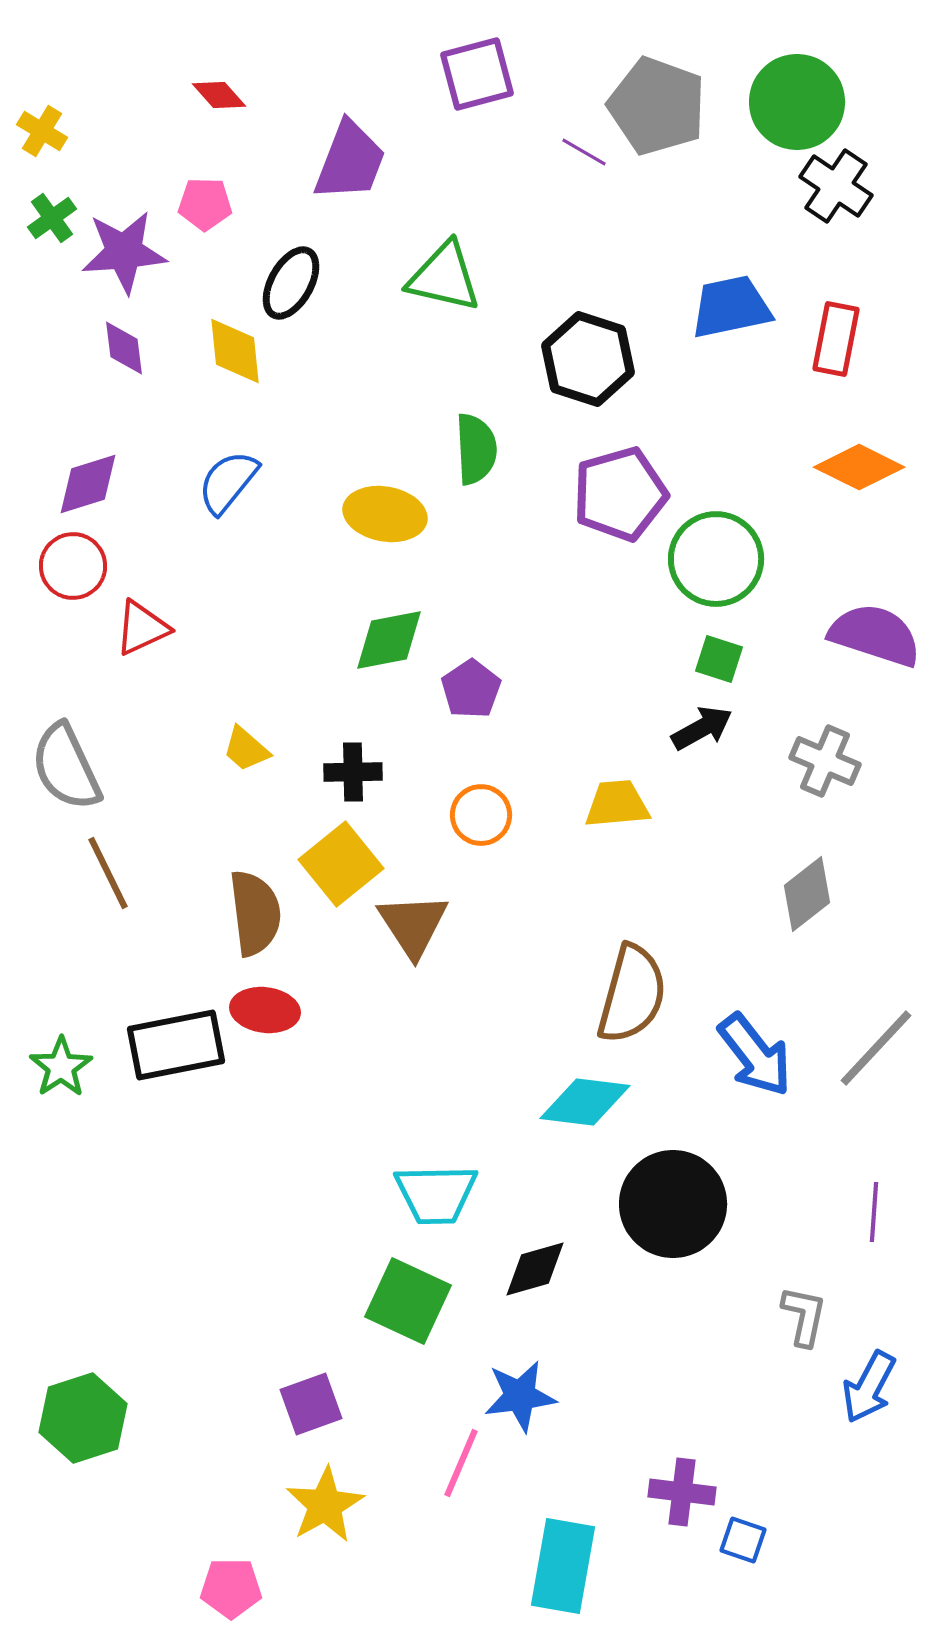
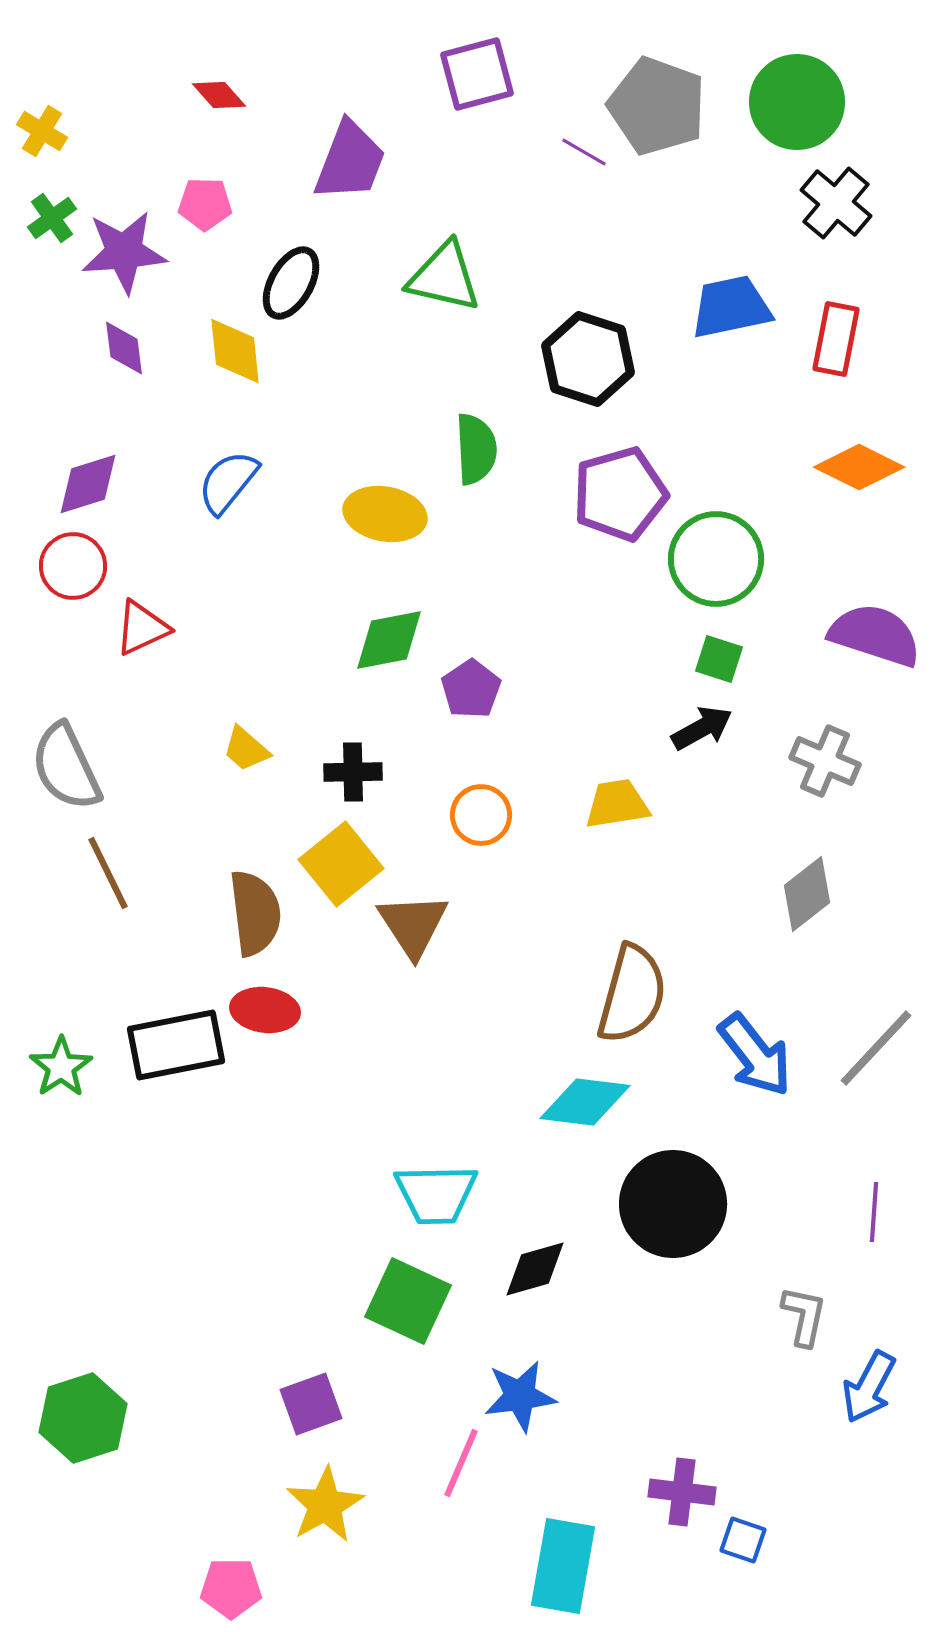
black cross at (836, 186): moved 17 px down; rotated 6 degrees clockwise
yellow trapezoid at (617, 804): rotated 4 degrees counterclockwise
